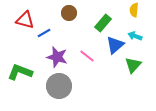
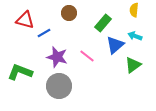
green triangle: rotated 12 degrees clockwise
